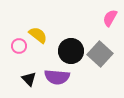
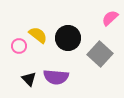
pink semicircle: rotated 18 degrees clockwise
black circle: moved 3 px left, 13 px up
purple semicircle: moved 1 px left
